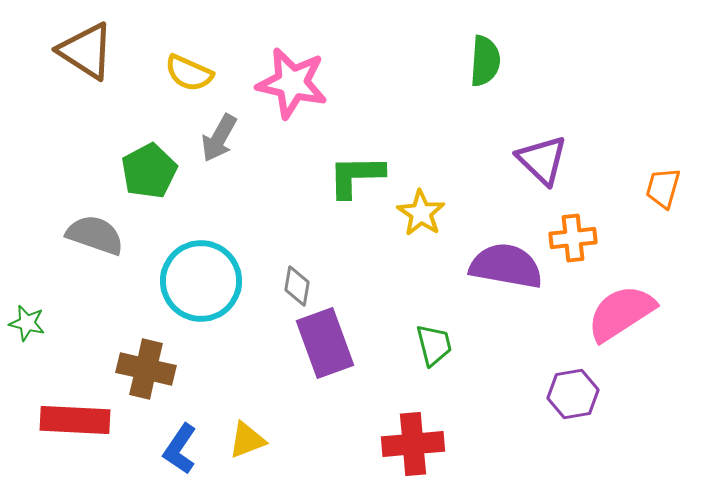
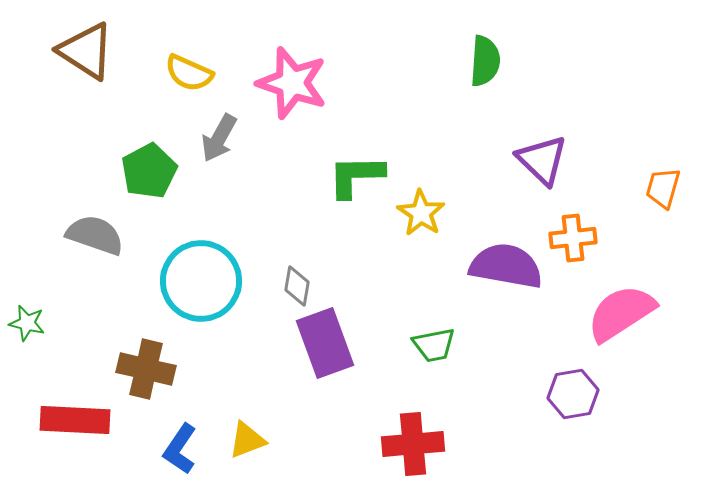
pink star: rotated 6 degrees clockwise
green trapezoid: rotated 93 degrees clockwise
